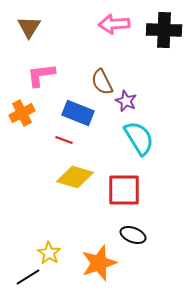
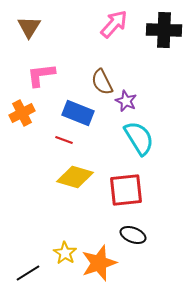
pink arrow: rotated 136 degrees clockwise
red square: moved 2 px right; rotated 6 degrees counterclockwise
yellow star: moved 16 px right
black line: moved 4 px up
